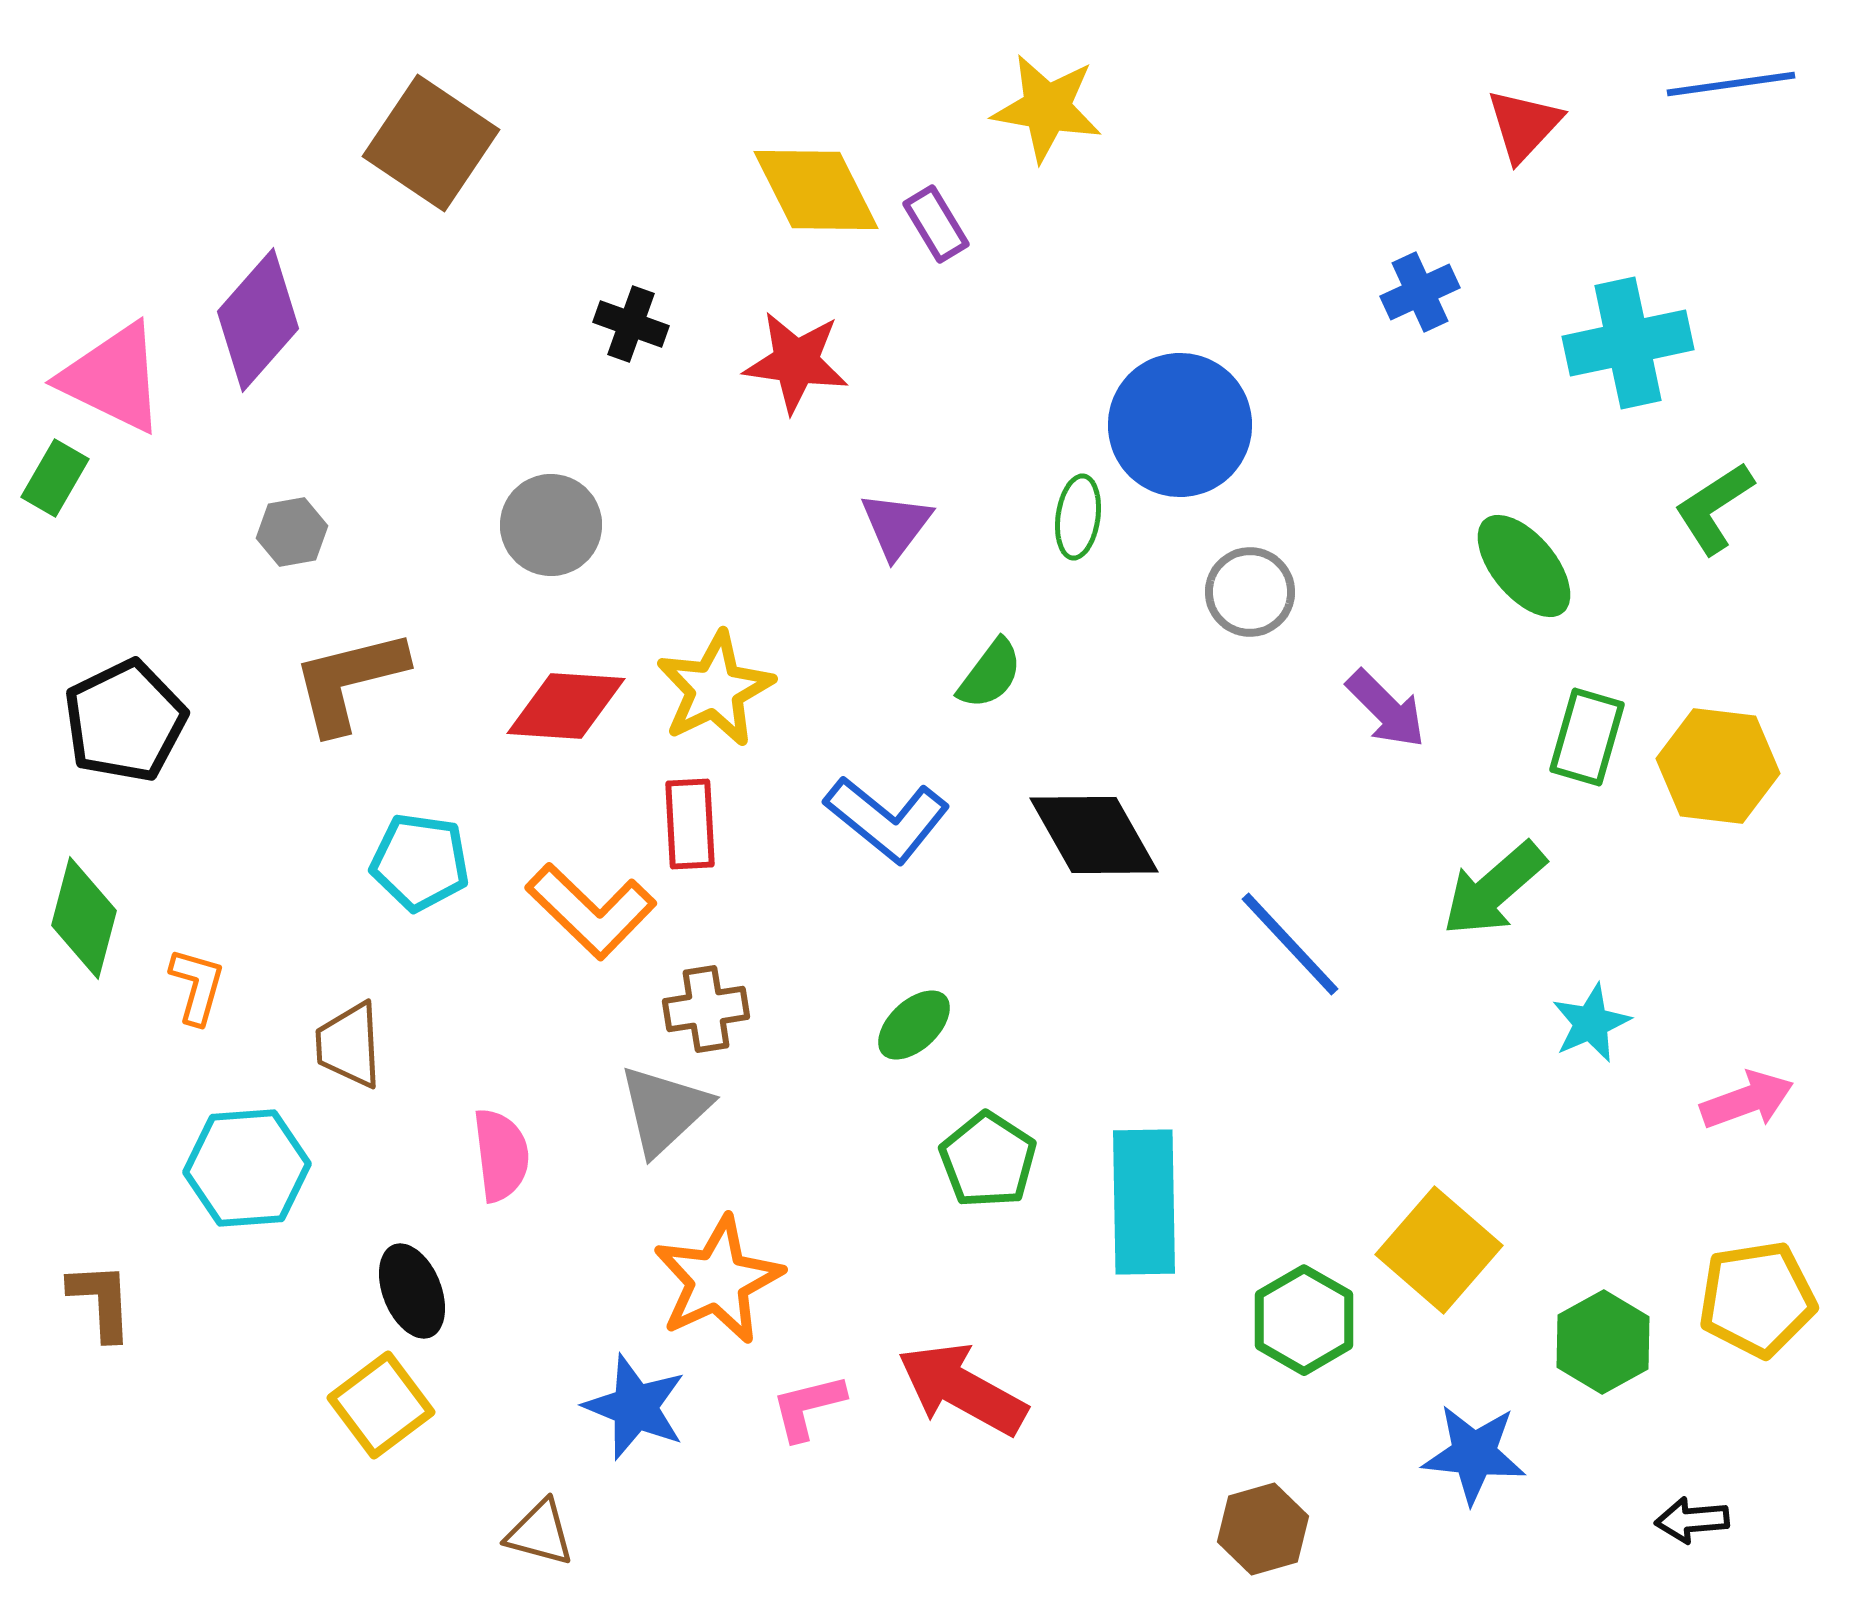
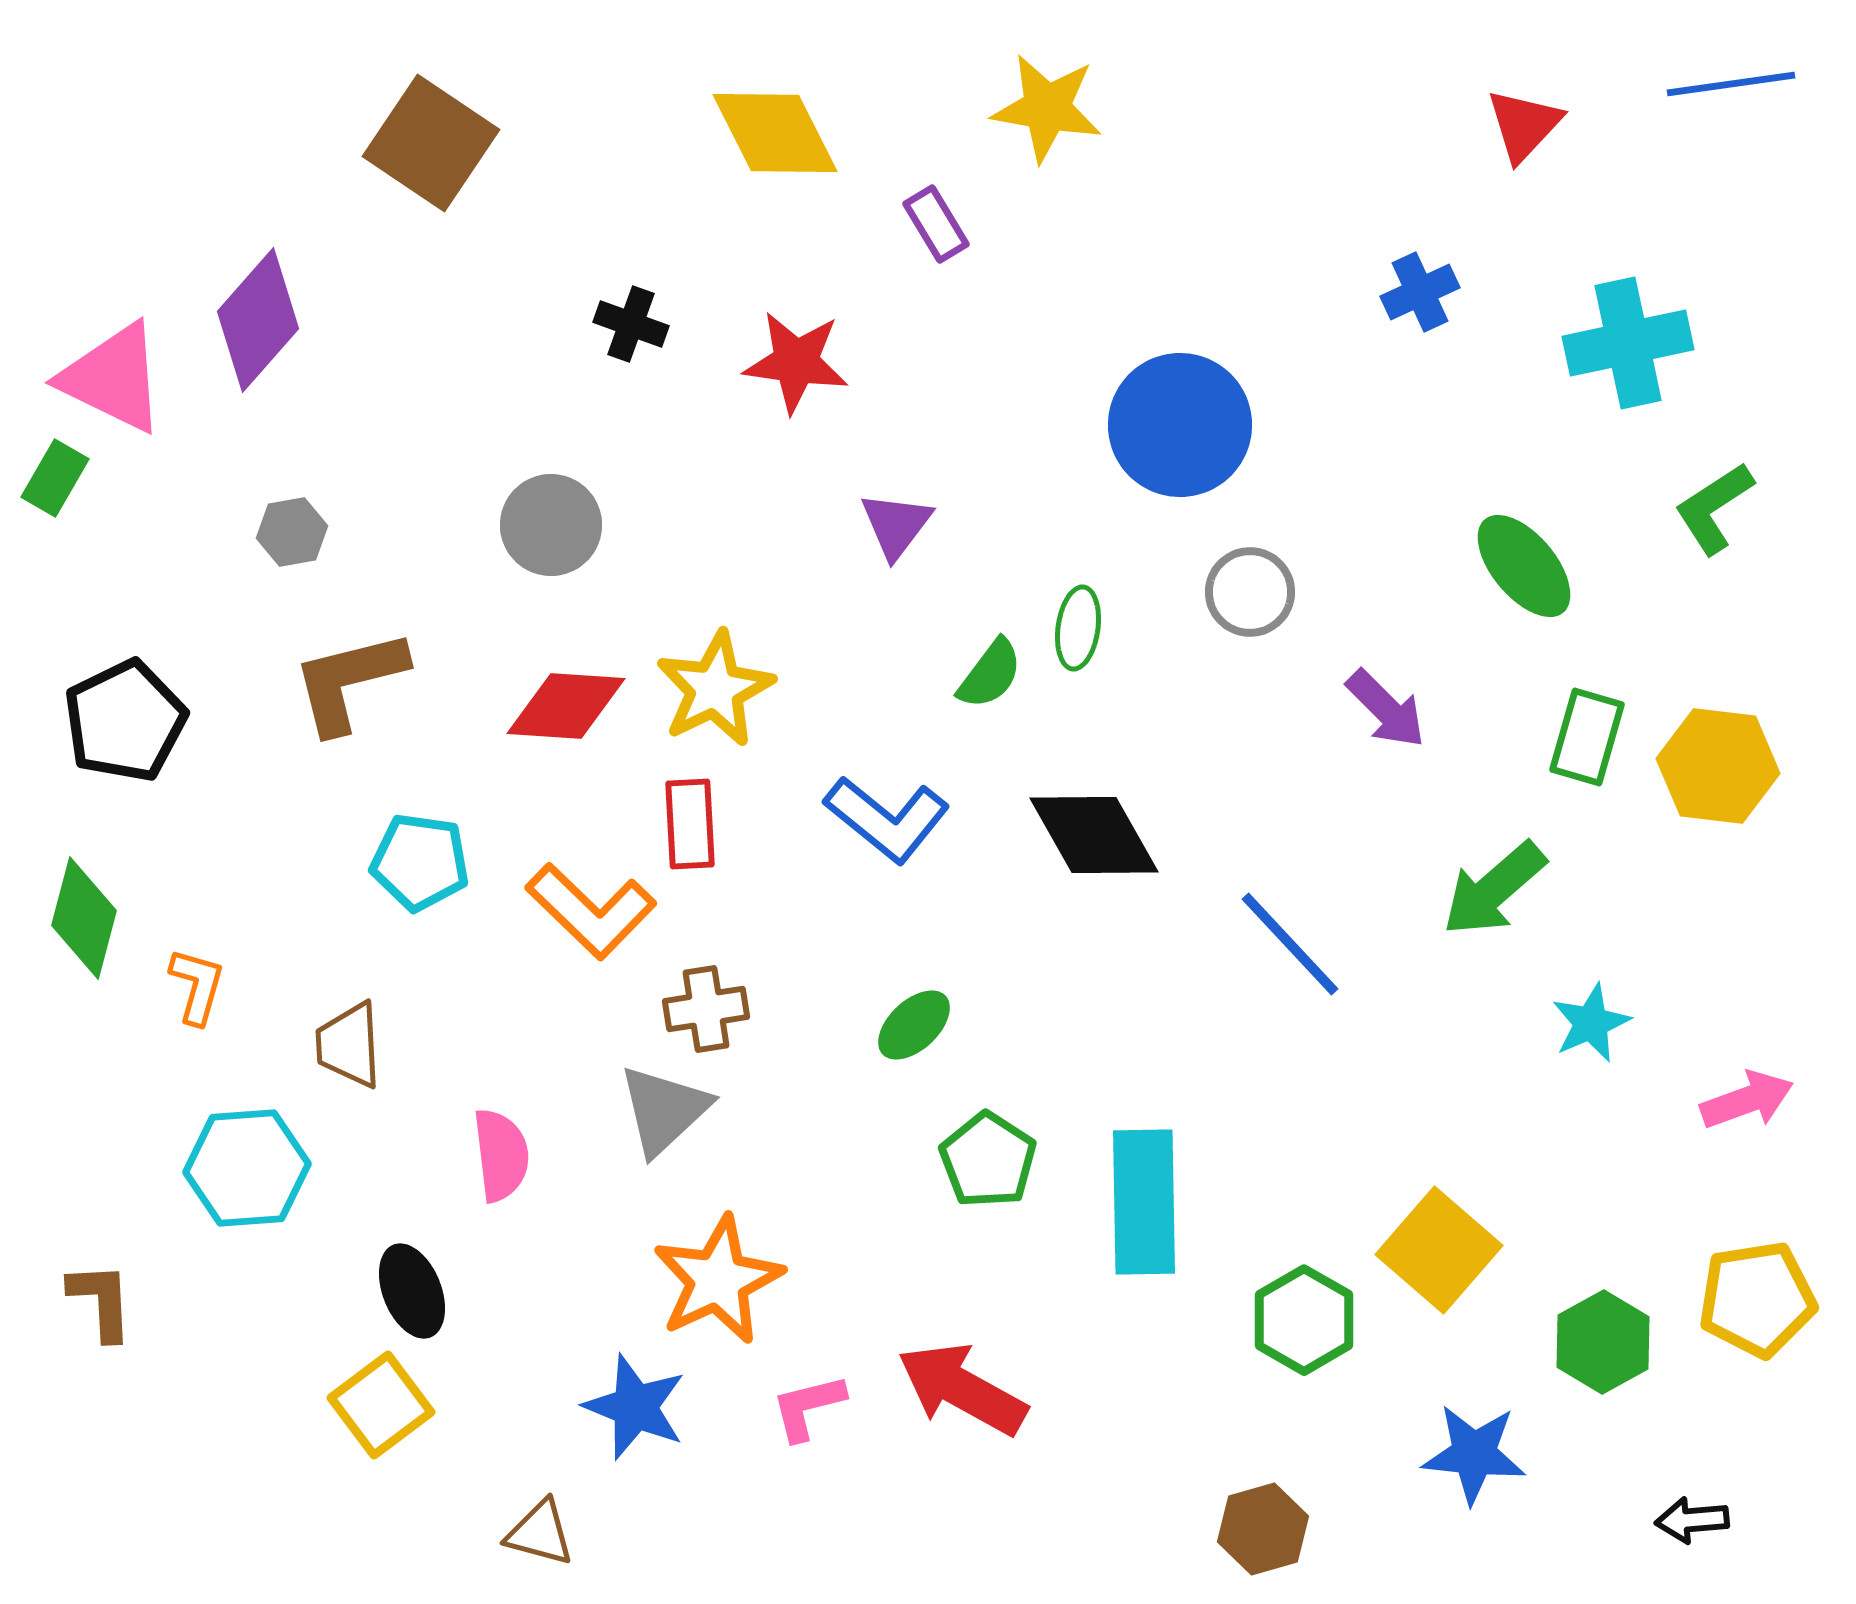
yellow diamond at (816, 190): moved 41 px left, 57 px up
green ellipse at (1078, 517): moved 111 px down
